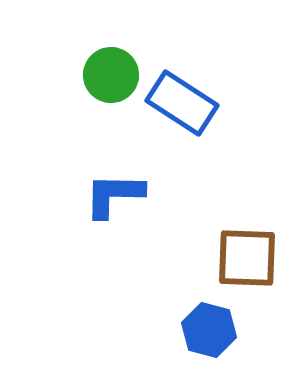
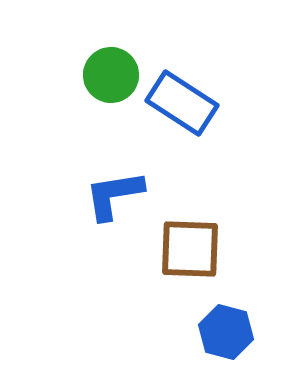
blue L-shape: rotated 10 degrees counterclockwise
brown square: moved 57 px left, 9 px up
blue hexagon: moved 17 px right, 2 px down
